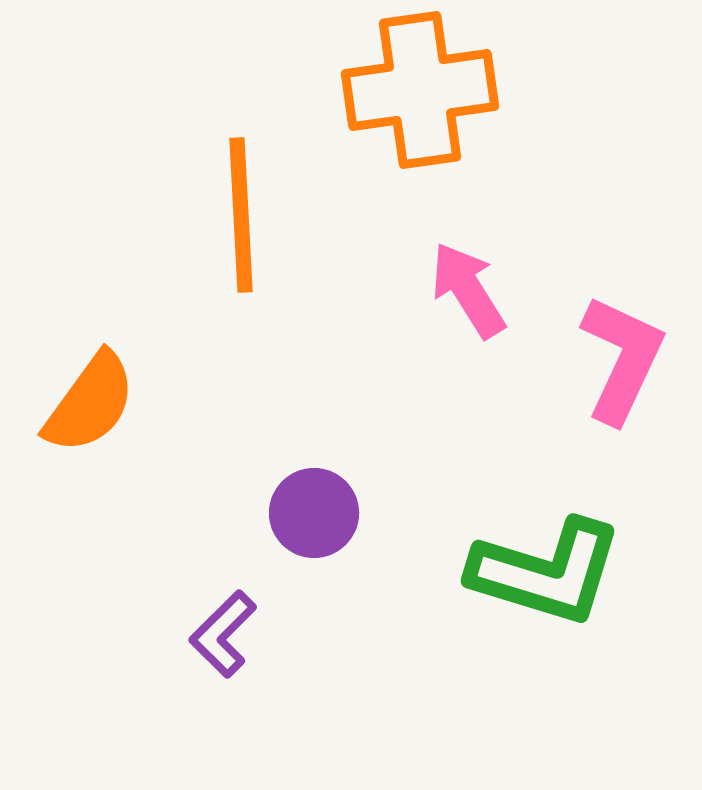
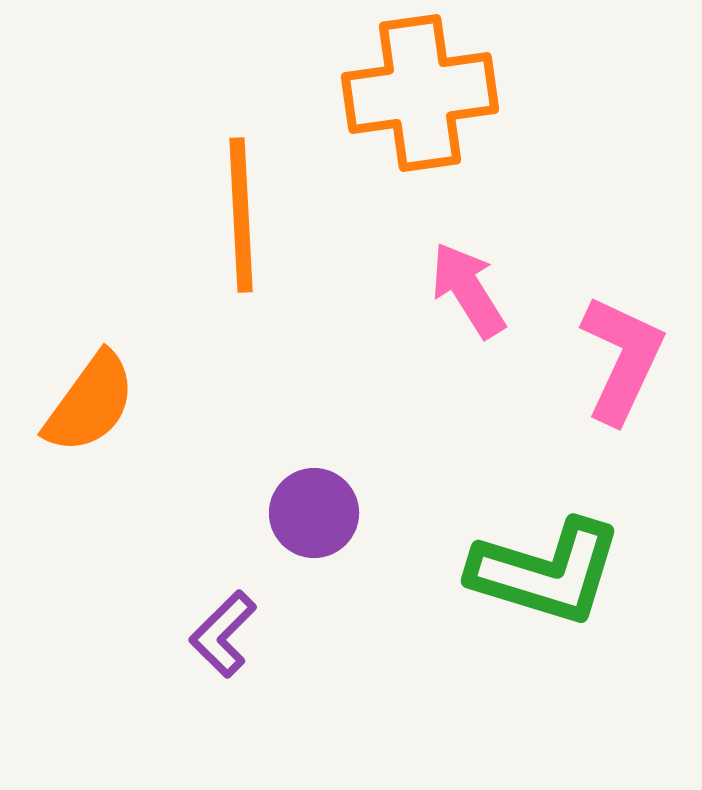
orange cross: moved 3 px down
